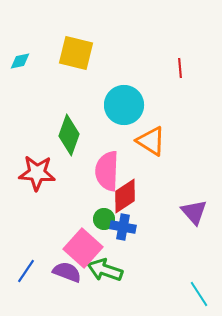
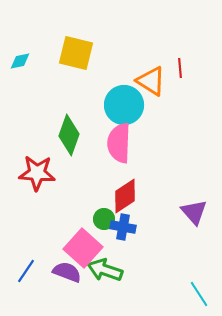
orange triangle: moved 60 px up
pink semicircle: moved 12 px right, 28 px up
